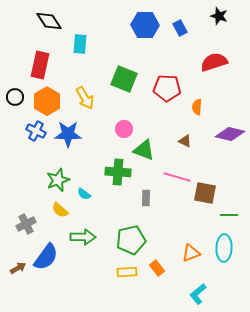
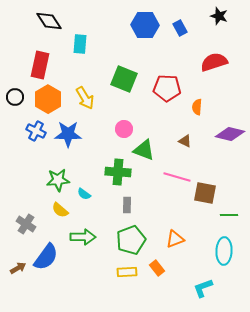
orange hexagon: moved 1 px right, 2 px up
green star: rotated 15 degrees clockwise
gray rectangle: moved 19 px left, 7 px down
gray cross: rotated 30 degrees counterclockwise
green pentagon: rotated 8 degrees counterclockwise
cyan ellipse: moved 3 px down
orange triangle: moved 16 px left, 14 px up
cyan L-shape: moved 5 px right, 6 px up; rotated 20 degrees clockwise
